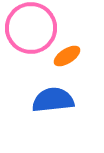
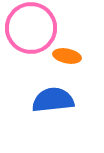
orange ellipse: rotated 44 degrees clockwise
